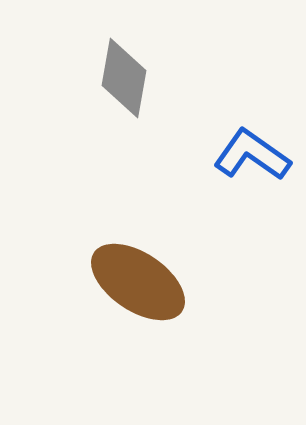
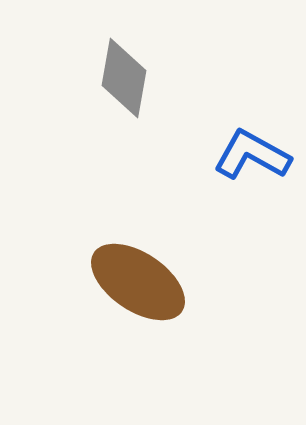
blue L-shape: rotated 6 degrees counterclockwise
